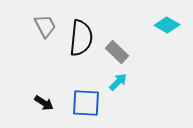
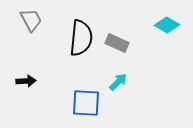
gray trapezoid: moved 14 px left, 6 px up
gray rectangle: moved 9 px up; rotated 20 degrees counterclockwise
black arrow: moved 18 px left, 22 px up; rotated 36 degrees counterclockwise
